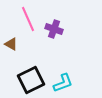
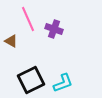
brown triangle: moved 3 px up
